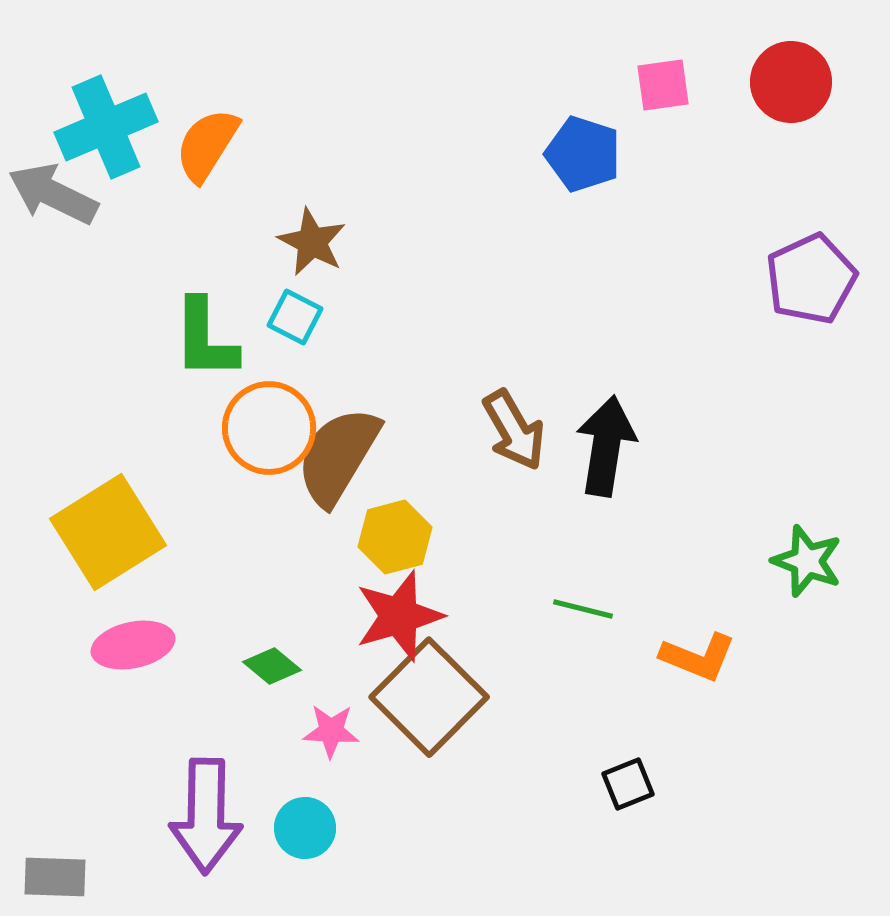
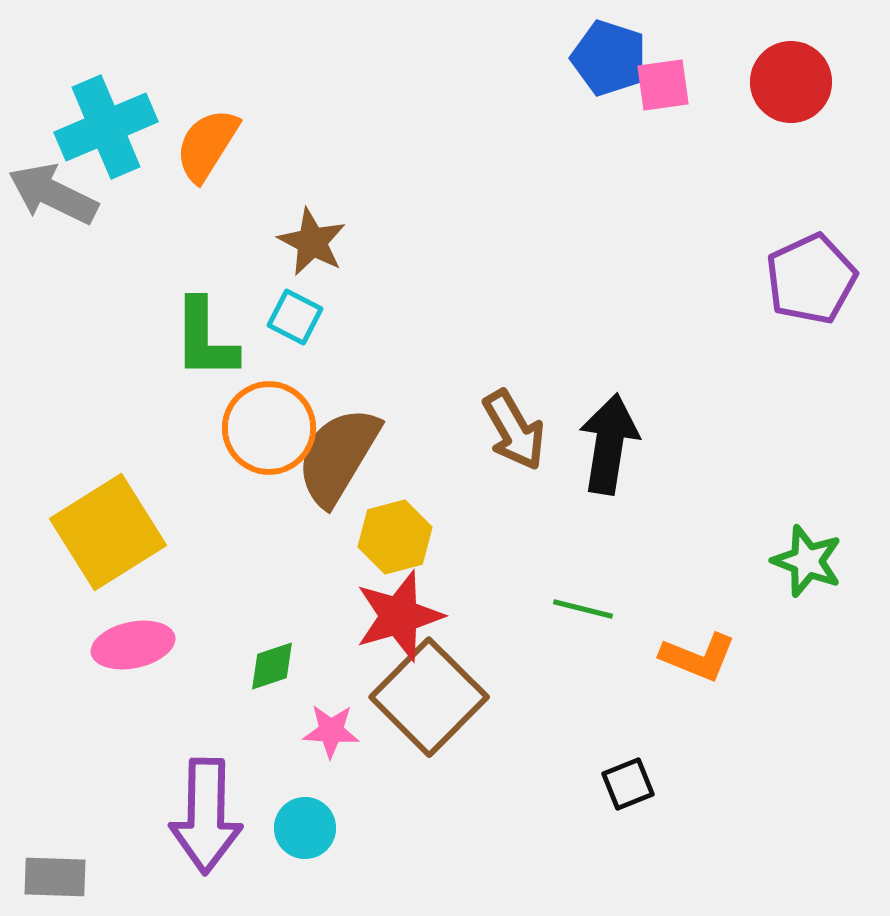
blue pentagon: moved 26 px right, 96 px up
black arrow: moved 3 px right, 2 px up
green diamond: rotated 58 degrees counterclockwise
